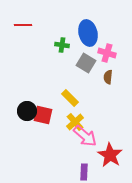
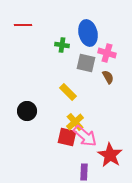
gray square: rotated 18 degrees counterclockwise
brown semicircle: rotated 144 degrees clockwise
yellow rectangle: moved 2 px left, 6 px up
red square: moved 24 px right, 22 px down
